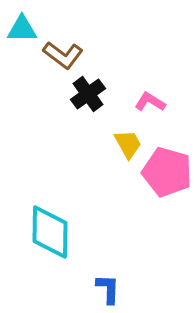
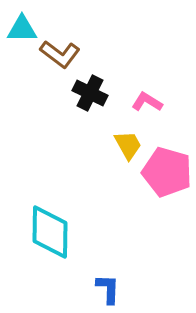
brown L-shape: moved 3 px left, 1 px up
black cross: moved 2 px right, 1 px up; rotated 28 degrees counterclockwise
pink L-shape: moved 3 px left
yellow trapezoid: moved 1 px down
